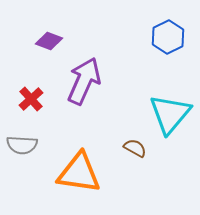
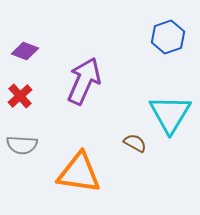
blue hexagon: rotated 8 degrees clockwise
purple diamond: moved 24 px left, 10 px down
red cross: moved 11 px left, 3 px up
cyan triangle: rotated 9 degrees counterclockwise
brown semicircle: moved 5 px up
